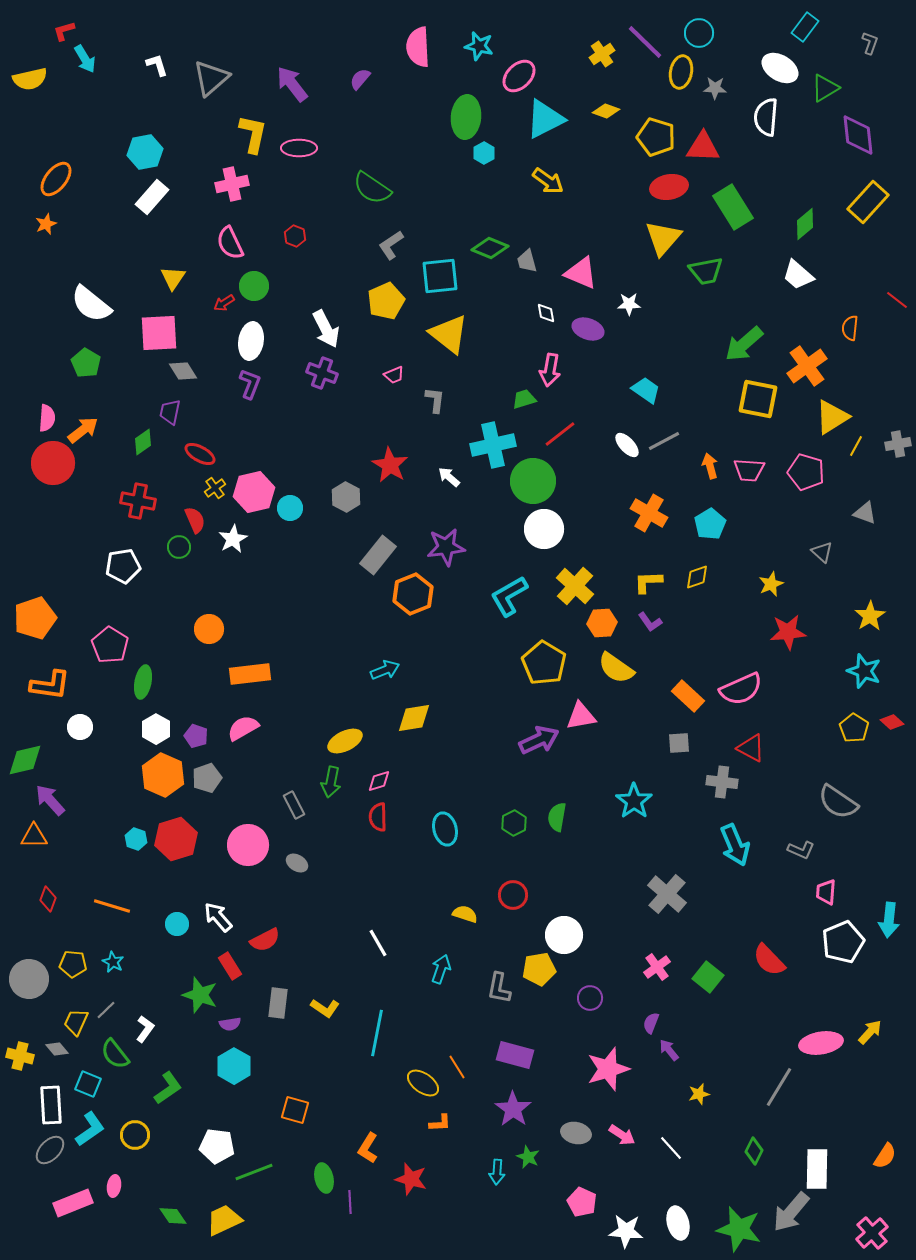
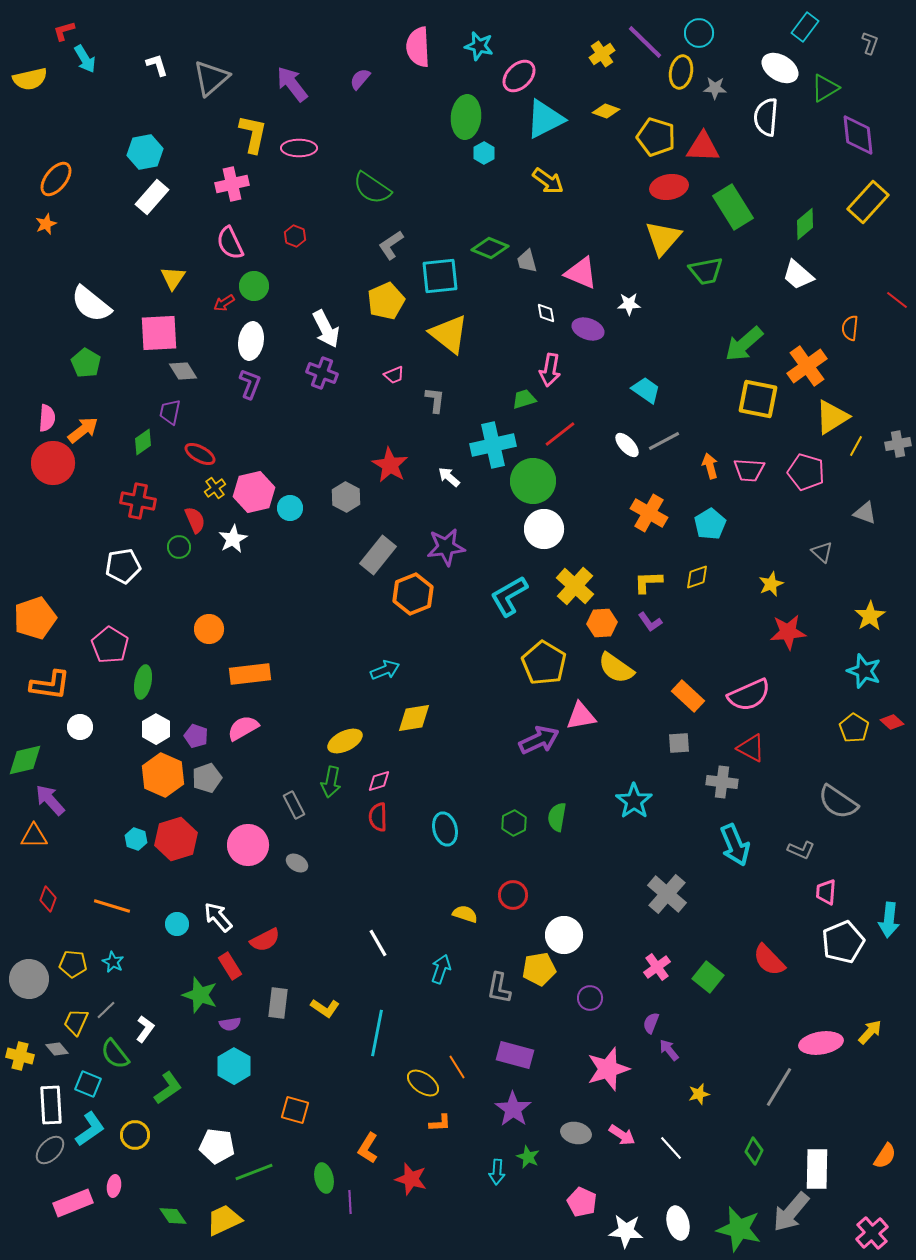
pink semicircle at (741, 689): moved 8 px right, 6 px down
